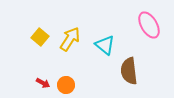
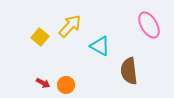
yellow arrow: moved 13 px up; rotated 10 degrees clockwise
cyan triangle: moved 5 px left, 1 px down; rotated 10 degrees counterclockwise
